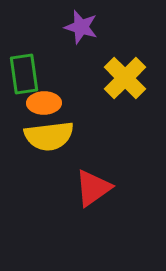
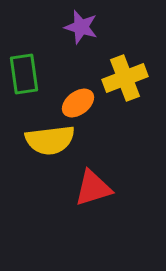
yellow cross: rotated 24 degrees clockwise
orange ellipse: moved 34 px right; rotated 36 degrees counterclockwise
yellow semicircle: moved 1 px right, 4 px down
red triangle: rotated 18 degrees clockwise
